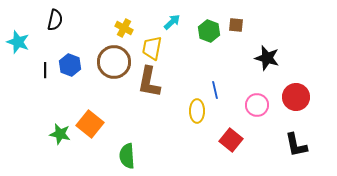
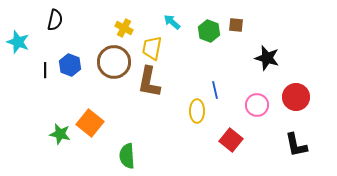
cyan arrow: rotated 96 degrees counterclockwise
orange square: moved 1 px up
